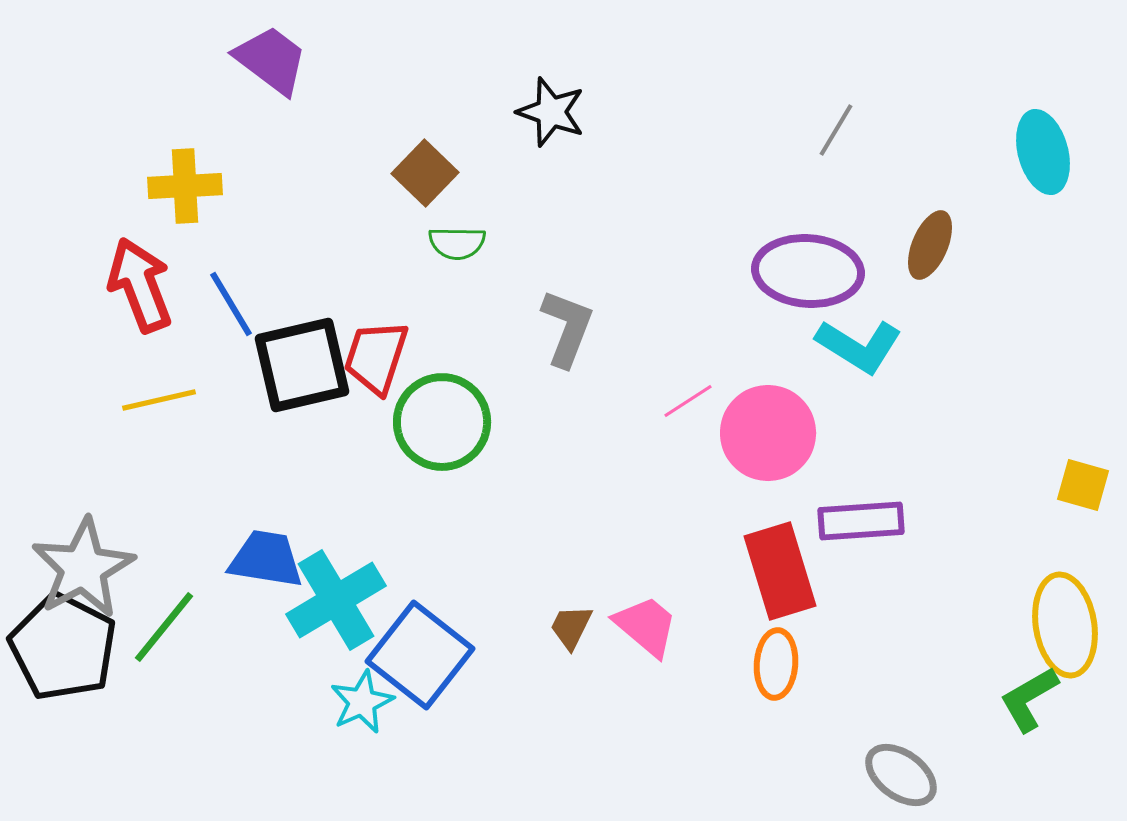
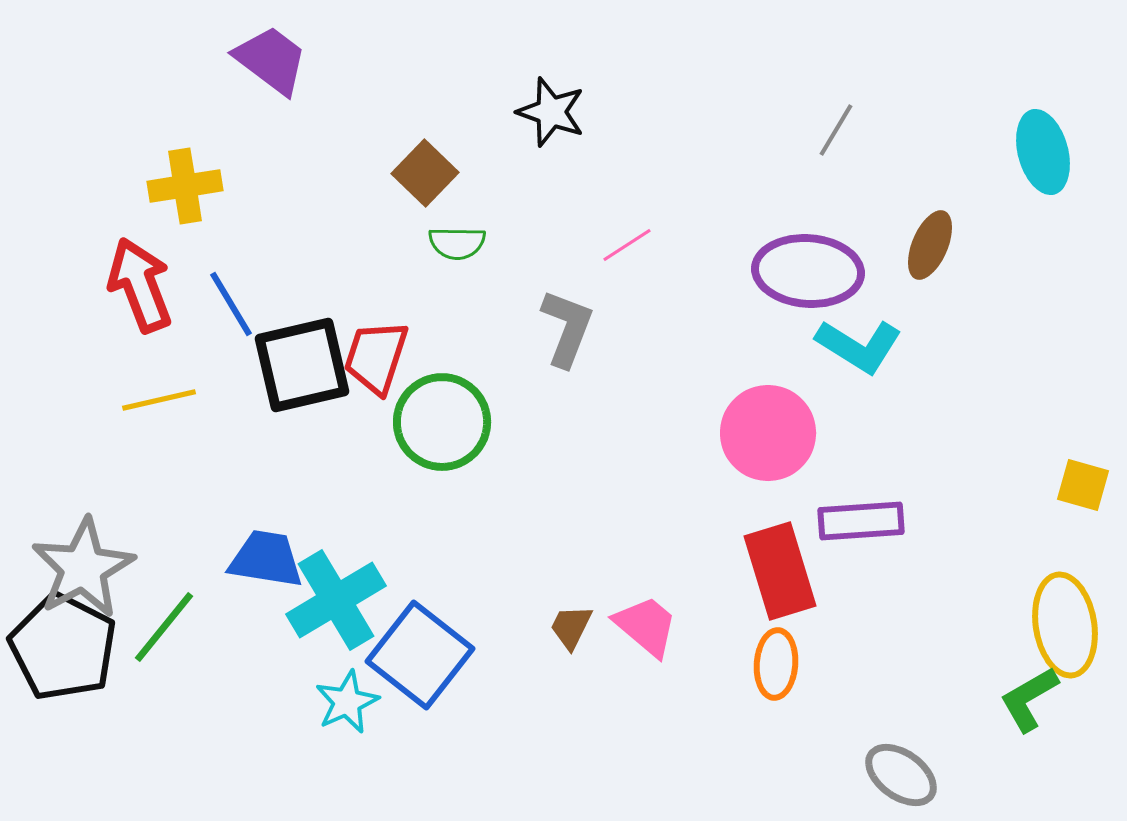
yellow cross: rotated 6 degrees counterclockwise
pink line: moved 61 px left, 156 px up
cyan star: moved 15 px left
